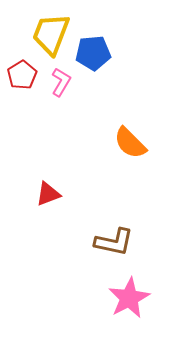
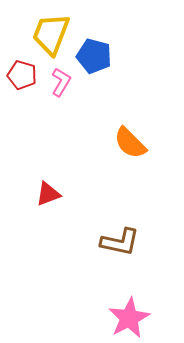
blue pentagon: moved 1 px right, 3 px down; rotated 20 degrees clockwise
red pentagon: rotated 24 degrees counterclockwise
brown L-shape: moved 6 px right
pink star: moved 20 px down
